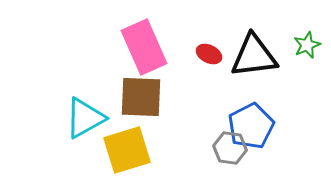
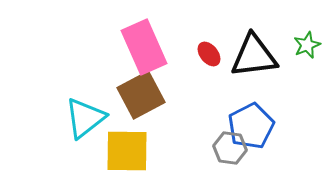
red ellipse: rotated 25 degrees clockwise
brown square: moved 2 px up; rotated 30 degrees counterclockwise
cyan triangle: rotated 9 degrees counterclockwise
yellow square: moved 1 px down; rotated 18 degrees clockwise
